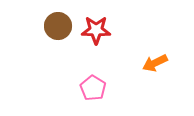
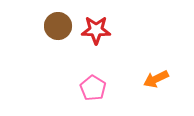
orange arrow: moved 1 px right, 16 px down
